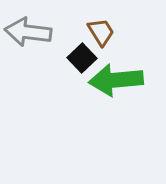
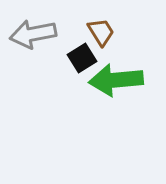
gray arrow: moved 5 px right, 2 px down; rotated 18 degrees counterclockwise
black square: rotated 12 degrees clockwise
